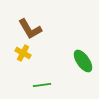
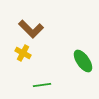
brown L-shape: moved 1 px right; rotated 15 degrees counterclockwise
